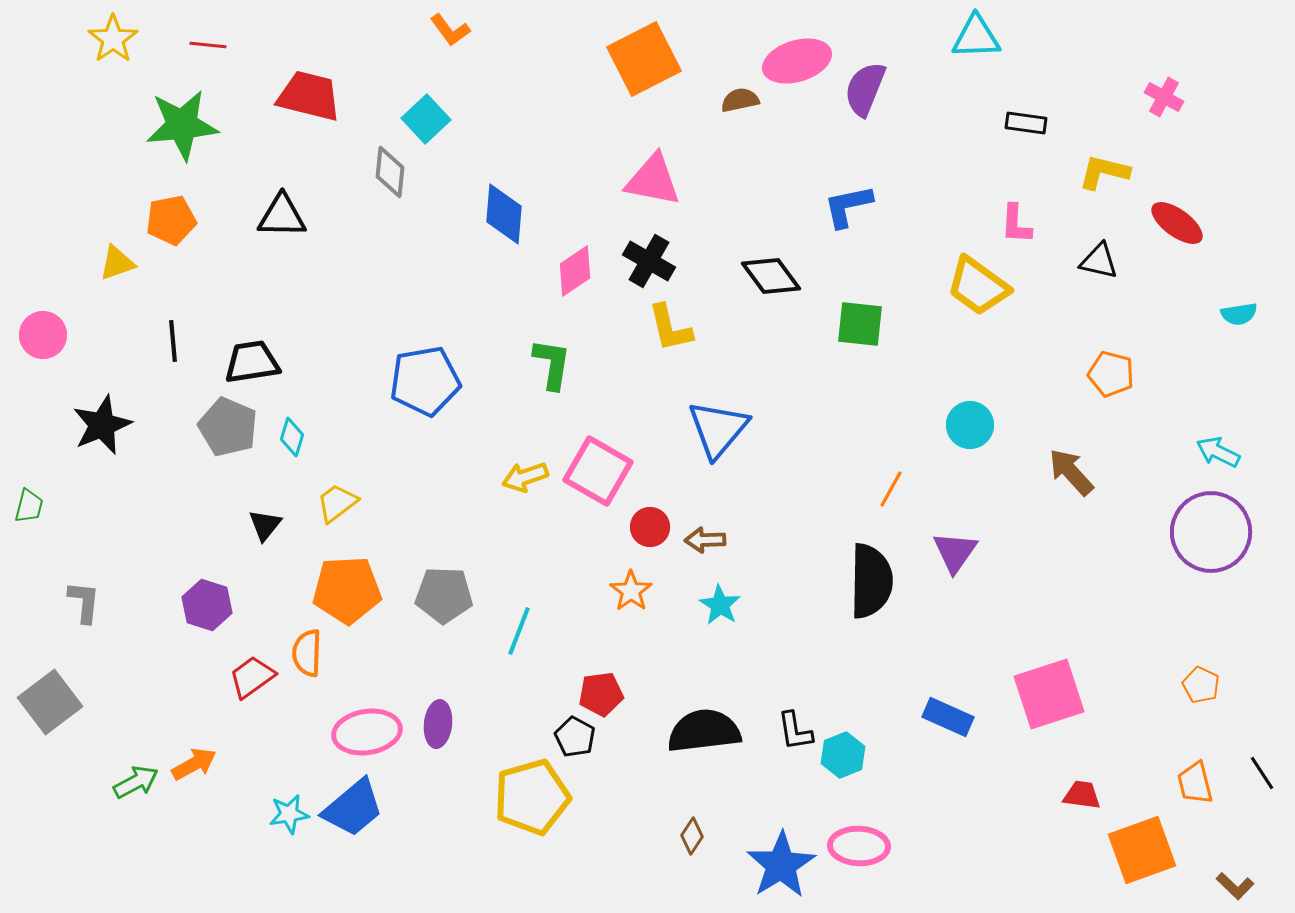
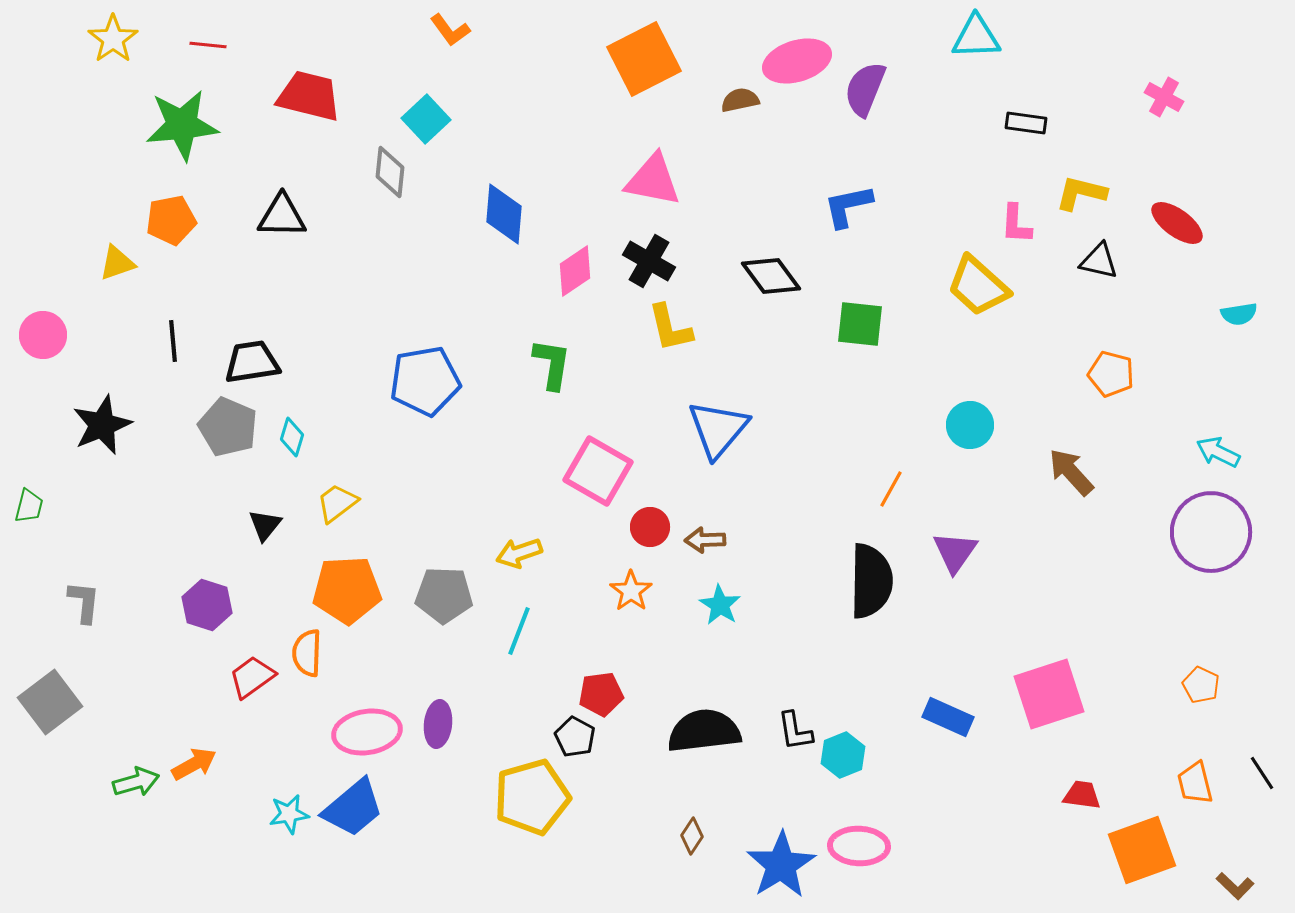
yellow L-shape at (1104, 172): moved 23 px left, 21 px down
yellow trapezoid at (978, 286): rotated 6 degrees clockwise
yellow arrow at (525, 477): moved 6 px left, 76 px down
green arrow at (136, 782): rotated 12 degrees clockwise
